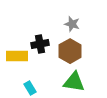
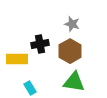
yellow rectangle: moved 3 px down
